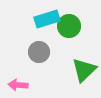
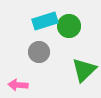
cyan rectangle: moved 2 px left, 2 px down
